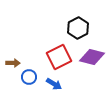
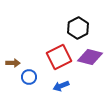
purple diamond: moved 2 px left
blue arrow: moved 7 px right, 2 px down; rotated 126 degrees clockwise
